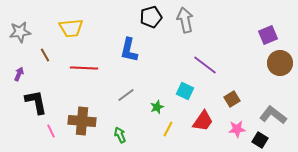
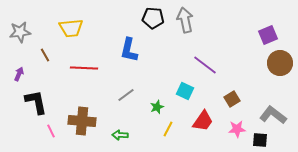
black pentagon: moved 2 px right, 1 px down; rotated 20 degrees clockwise
green arrow: rotated 63 degrees counterclockwise
black square: rotated 28 degrees counterclockwise
